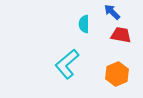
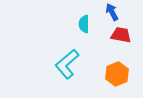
blue arrow: rotated 18 degrees clockwise
